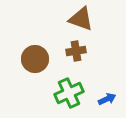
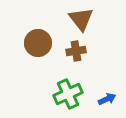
brown triangle: rotated 32 degrees clockwise
brown circle: moved 3 px right, 16 px up
green cross: moved 1 px left, 1 px down
